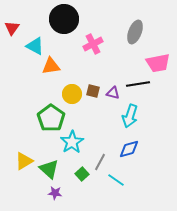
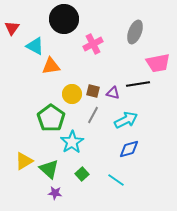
cyan arrow: moved 4 px left, 4 px down; rotated 135 degrees counterclockwise
gray line: moved 7 px left, 47 px up
